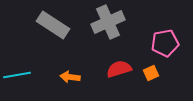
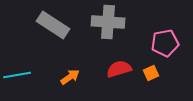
gray cross: rotated 28 degrees clockwise
orange arrow: rotated 138 degrees clockwise
